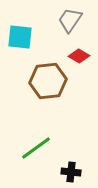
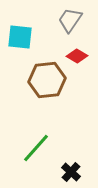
red diamond: moved 2 px left
brown hexagon: moved 1 px left, 1 px up
green line: rotated 12 degrees counterclockwise
black cross: rotated 36 degrees clockwise
